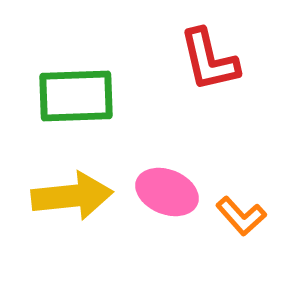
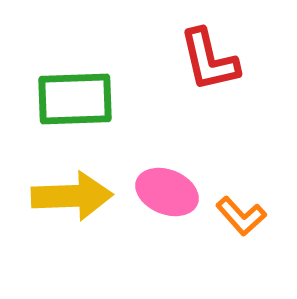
green rectangle: moved 1 px left, 3 px down
yellow arrow: rotated 4 degrees clockwise
